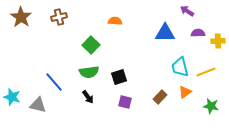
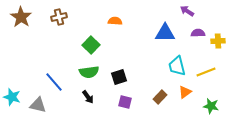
cyan trapezoid: moved 3 px left, 1 px up
